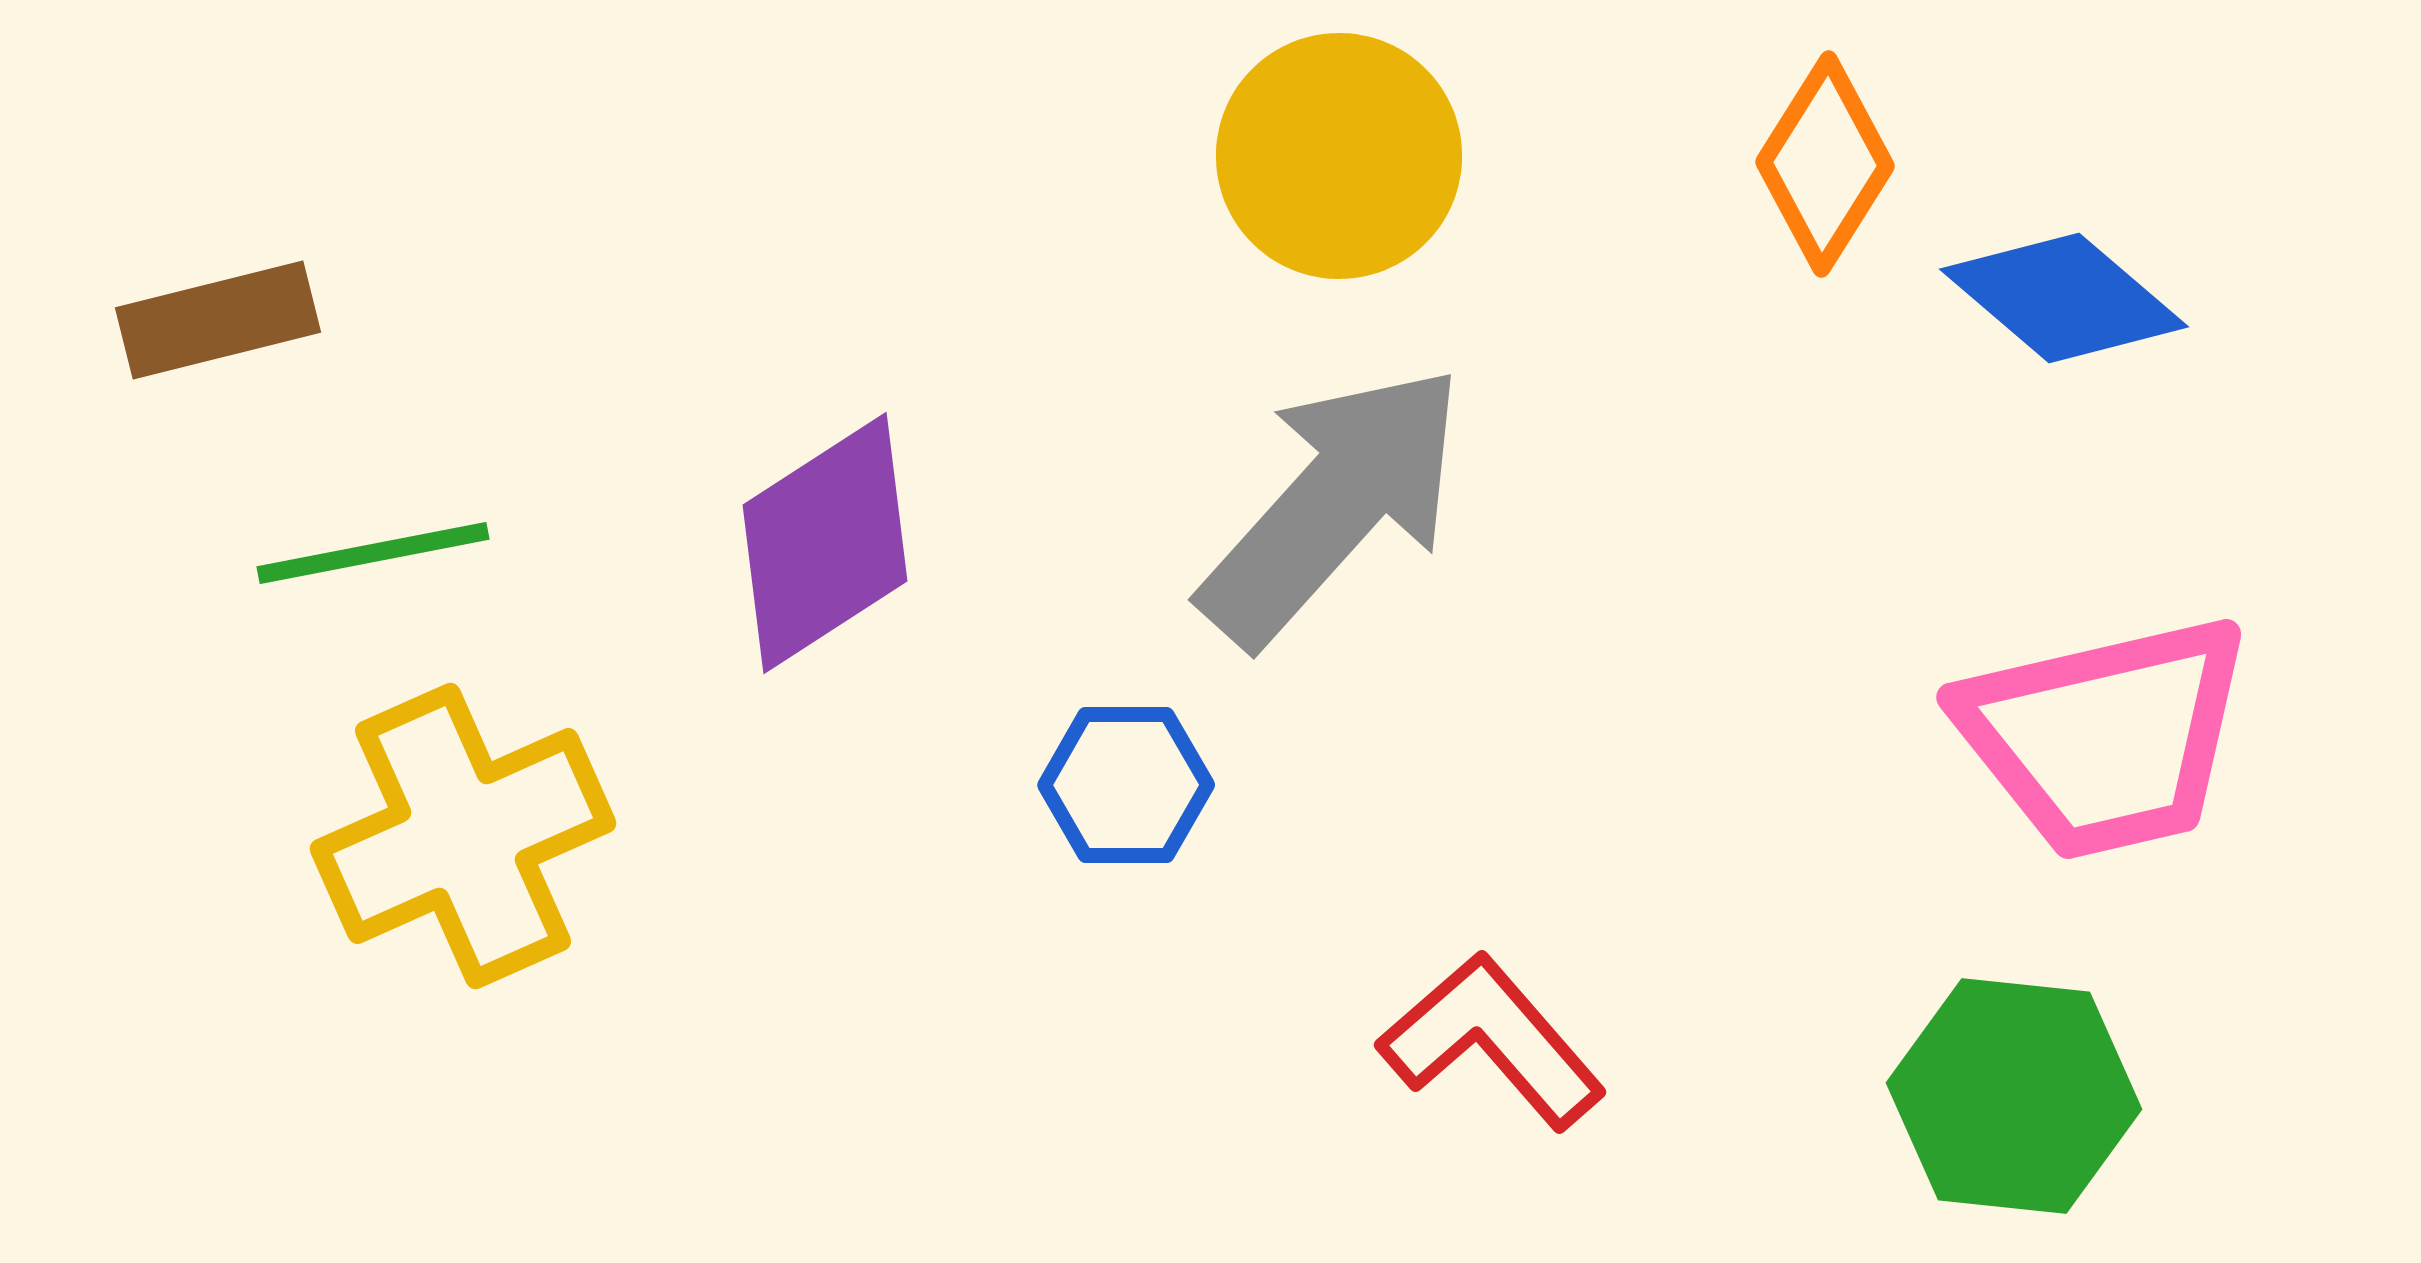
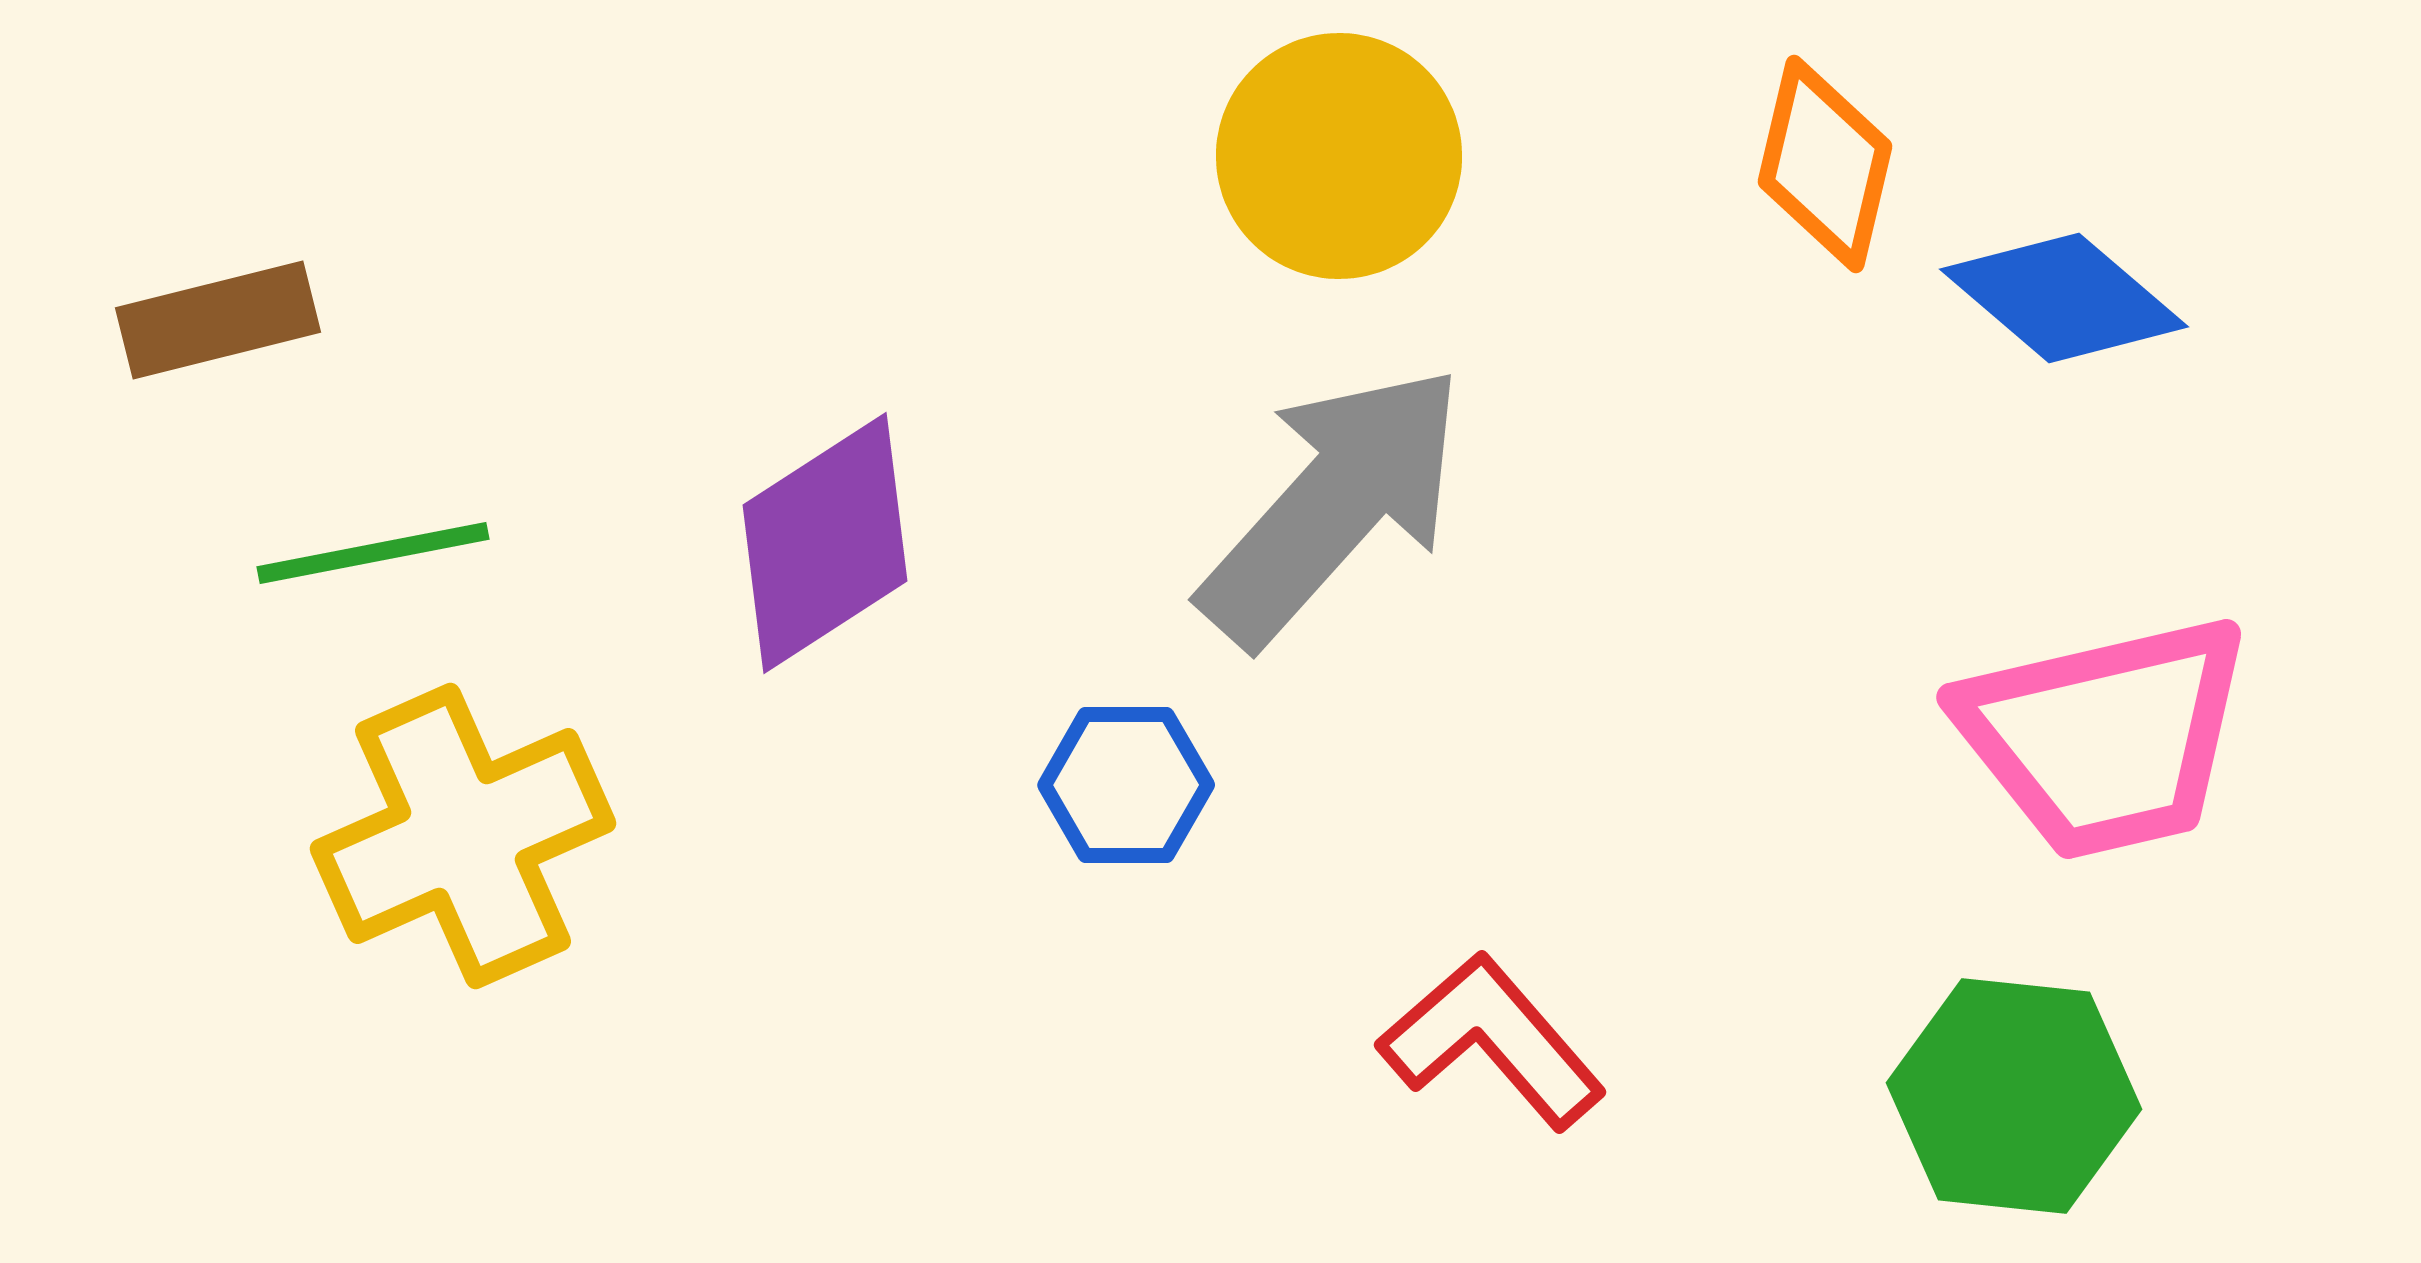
orange diamond: rotated 19 degrees counterclockwise
